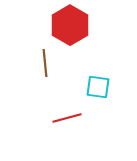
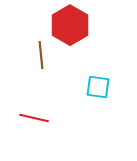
brown line: moved 4 px left, 8 px up
red line: moved 33 px left; rotated 28 degrees clockwise
